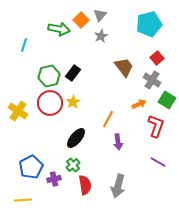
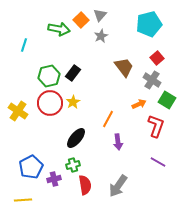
green cross: rotated 24 degrees clockwise
gray arrow: rotated 20 degrees clockwise
